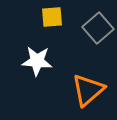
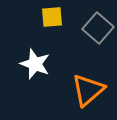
gray square: rotated 8 degrees counterclockwise
white star: moved 2 px left, 3 px down; rotated 16 degrees clockwise
